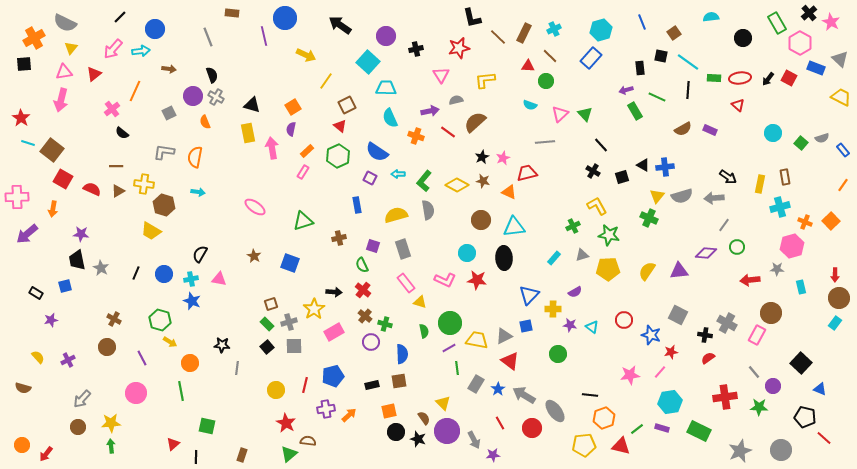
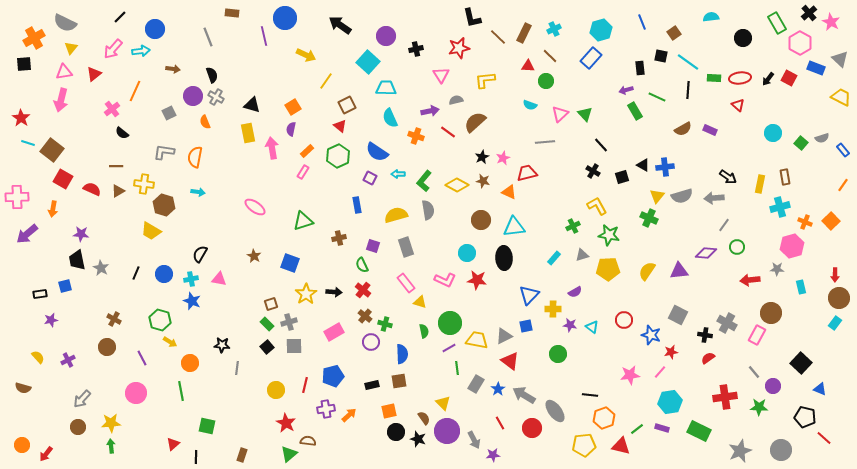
brown arrow at (169, 69): moved 4 px right
gray rectangle at (403, 249): moved 3 px right, 2 px up
black rectangle at (36, 293): moved 4 px right, 1 px down; rotated 40 degrees counterclockwise
yellow star at (314, 309): moved 8 px left, 15 px up
